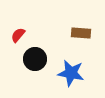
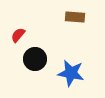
brown rectangle: moved 6 px left, 16 px up
